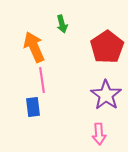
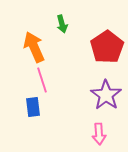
pink line: rotated 10 degrees counterclockwise
